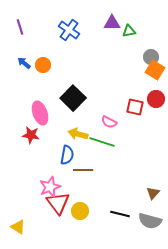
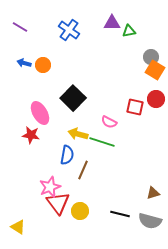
purple line: rotated 42 degrees counterclockwise
blue arrow: rotated 24 degrees counterclockwise
pink ellipse: rotated 10 degrees counterclockwise
brown line: rotated 66 degrees counterclockwise
brown triangle: rotated 32 degrees clockwise
